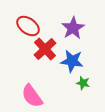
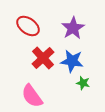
red cross: moved 2 px left, 9 px down
